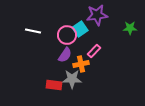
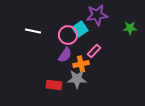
pink circle: moved 1 px right
gray star: moved 5 px right
